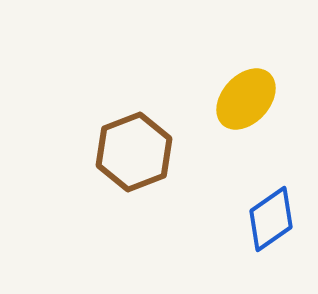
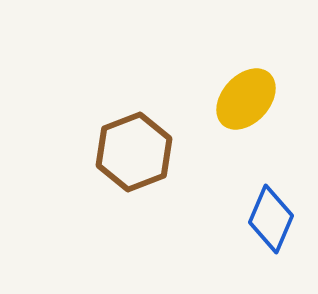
blue diamond: rotated 32 degrees counterclockwise
